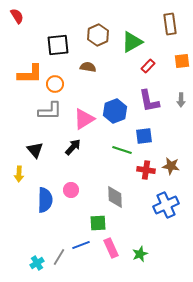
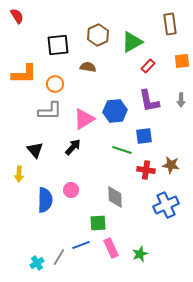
orange L-shape: moved 6 px left
blue hexagon: rotated 15 degrees clockwise
brown star: moved 1 px up
